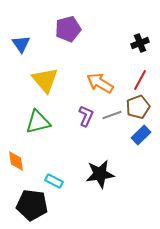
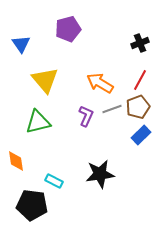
gray line: moved 6 px up
